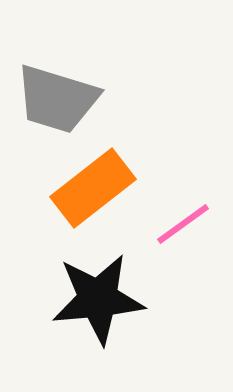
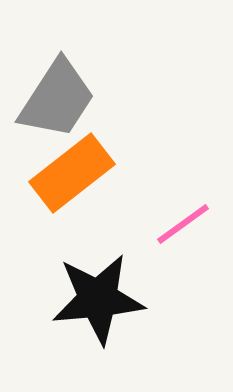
gray trapezoid: rotated 74 degrees counterclockwise
orange rectangle: moved 21 px left, 15 px up
